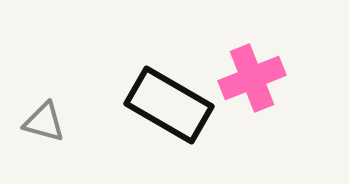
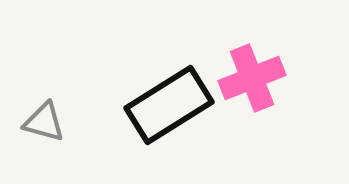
black rectangle: rotated 62 degrees counterclockwise
